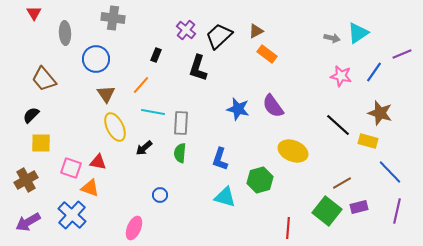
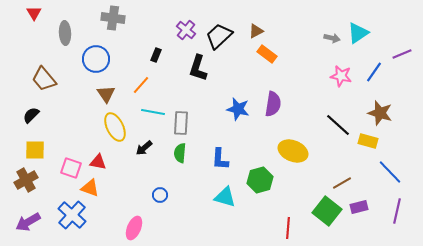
purple semicircle at (273, 106): moved 2 px up; rotated 135 degrees counterclockwise
yellow square at (41, 143): moved 6 px left, 7 px down
blue L-shape at (220, 159): rotated 15 degrees counterclockwise
